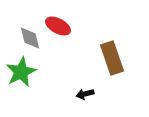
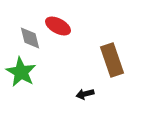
brown rectangle: moved 2 px down
green star: rotated 16 degrees counterclockwise
